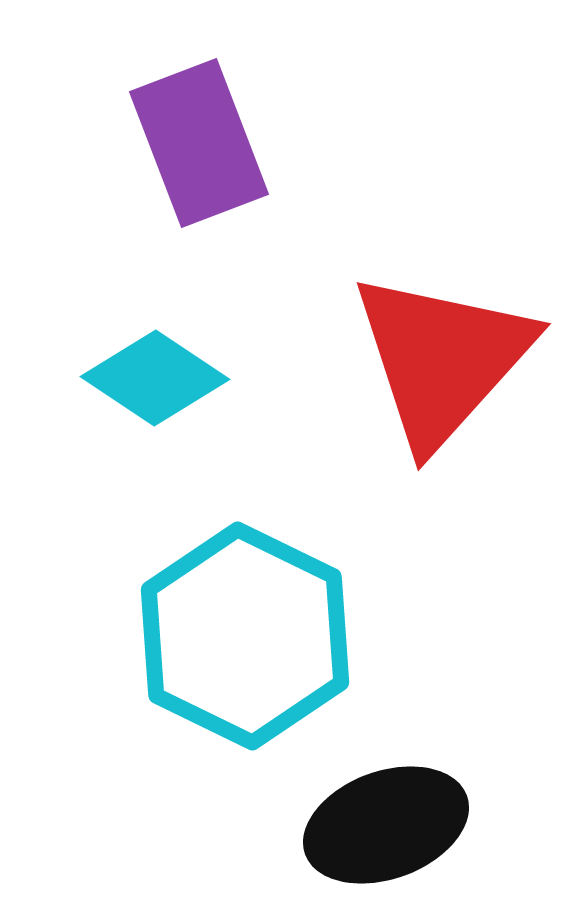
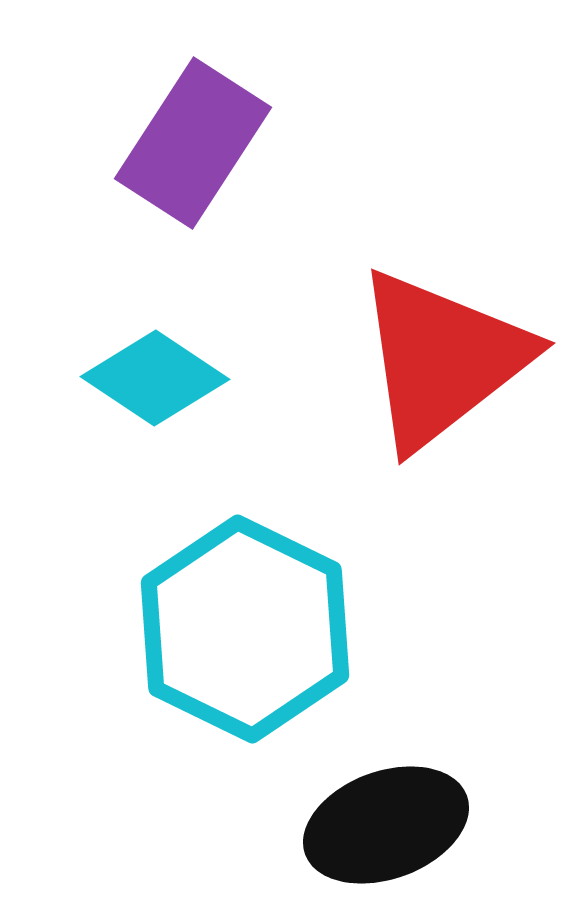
purple rectangle: moved 6 px left; rotated 54 degrees clockwise
red triangle: rotated 10 degrees clockwise
cyan hexagon: moved 7 px up
